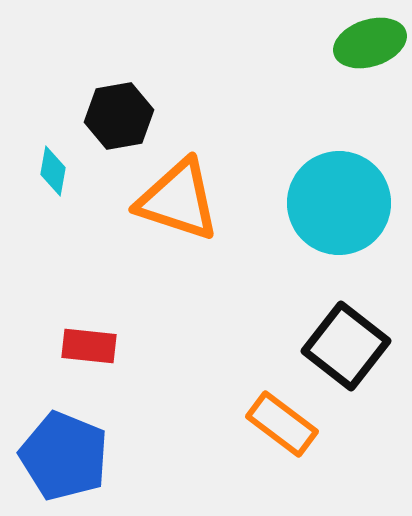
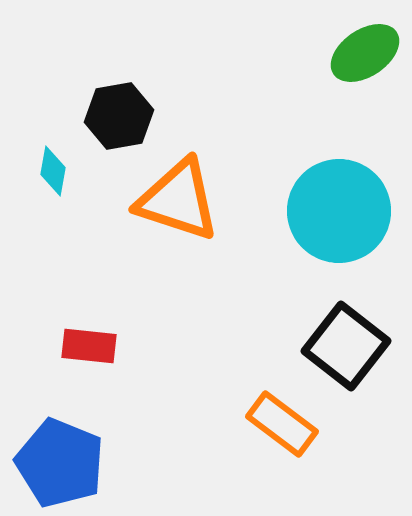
green ellipse: moved 5 px left, 10 px down; rotated 16 degrees counterclockwise
cyan circle: moved 8 px down
blue pentagon: moved 4 px left, 7 px down
